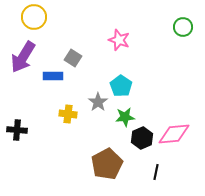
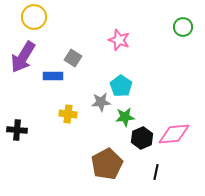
gray star: moved 3 px right; rotated 30 degrees clockwise
